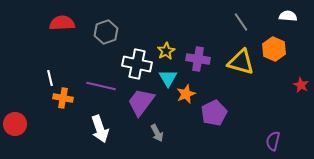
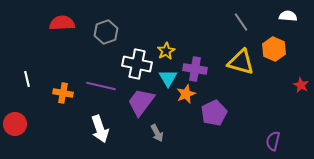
purple cross: moved 3 px left, 10 px down
white line: moved 23 px left, 1 px down
orange cross: moved 5 px up
